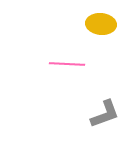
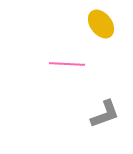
yellow ellipse: rotated 48 degrees clockwise
